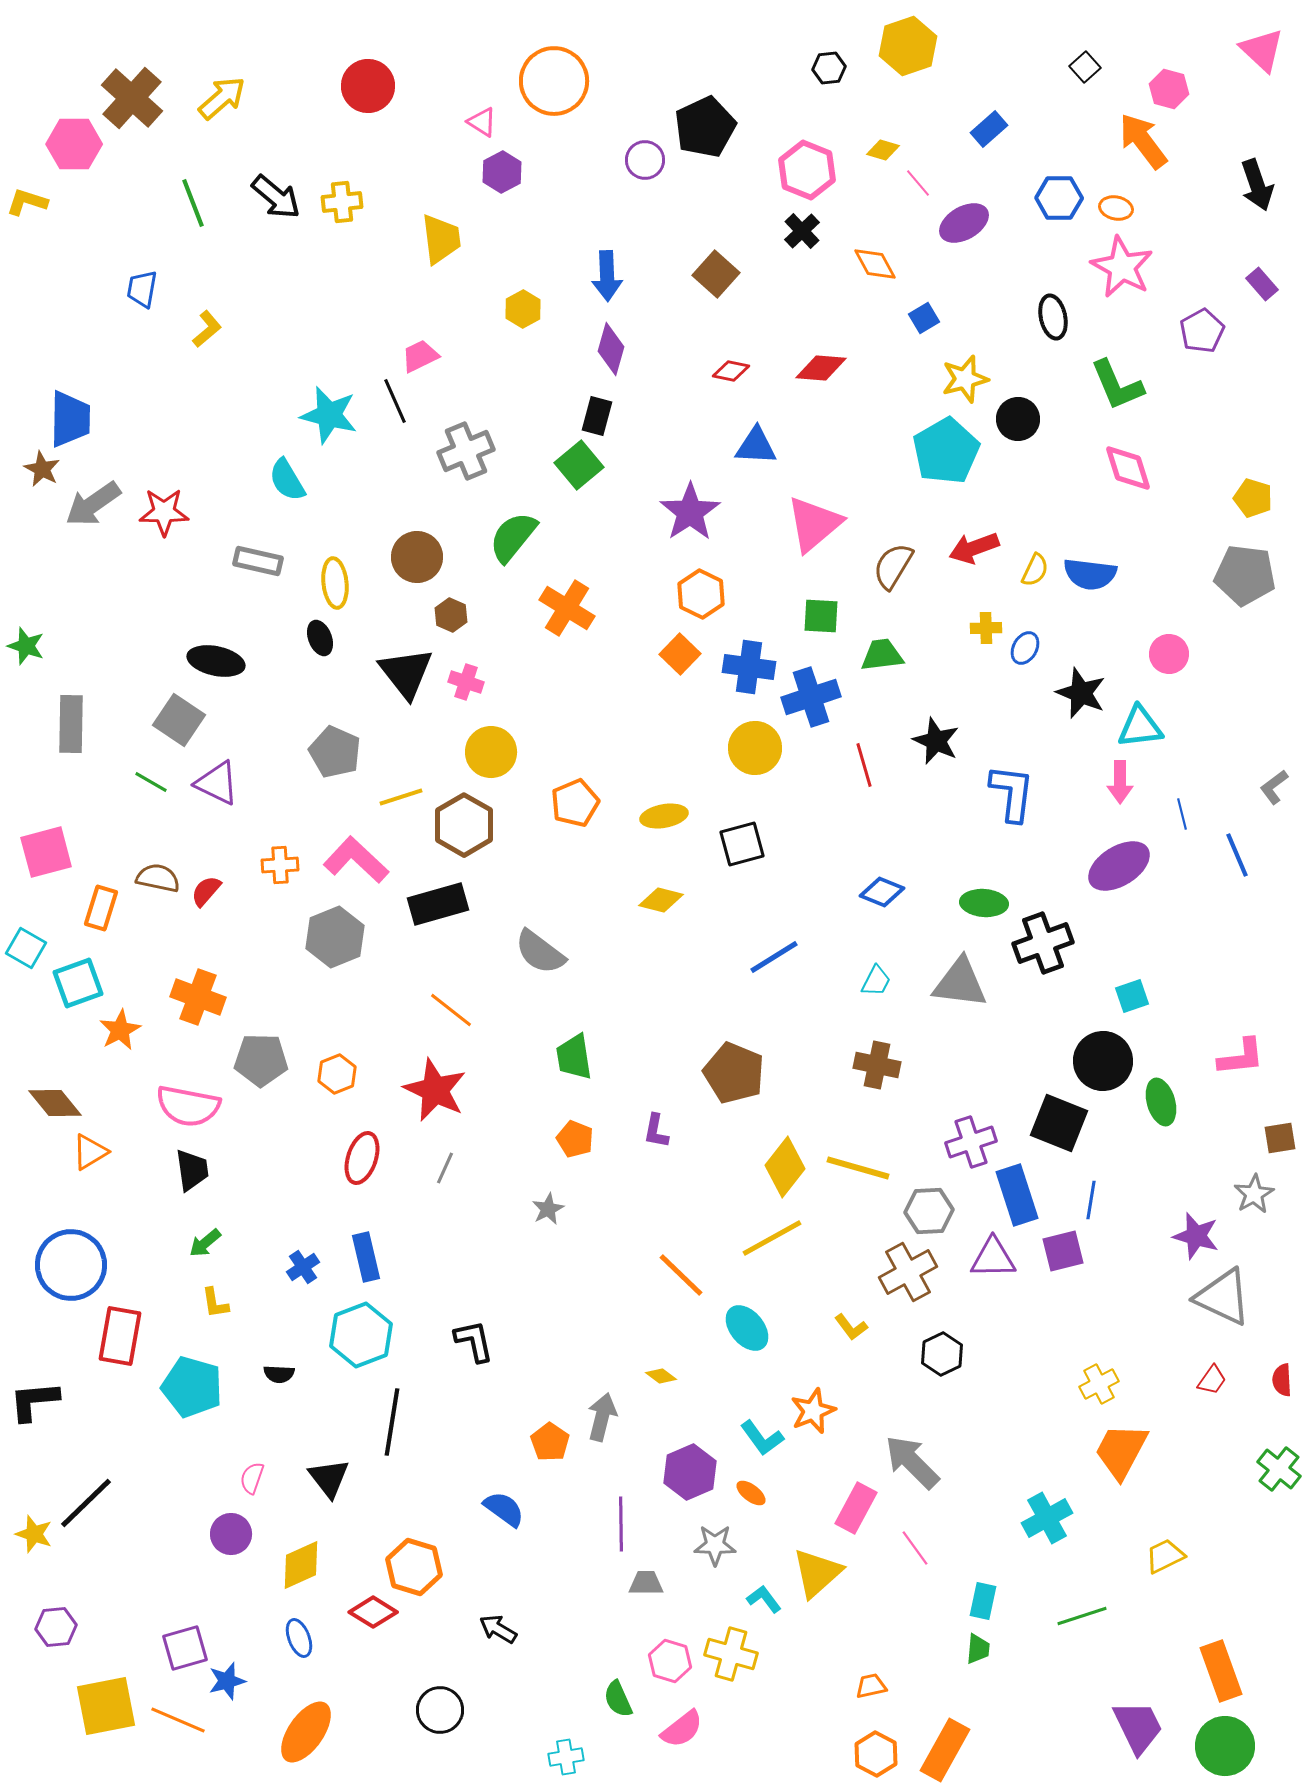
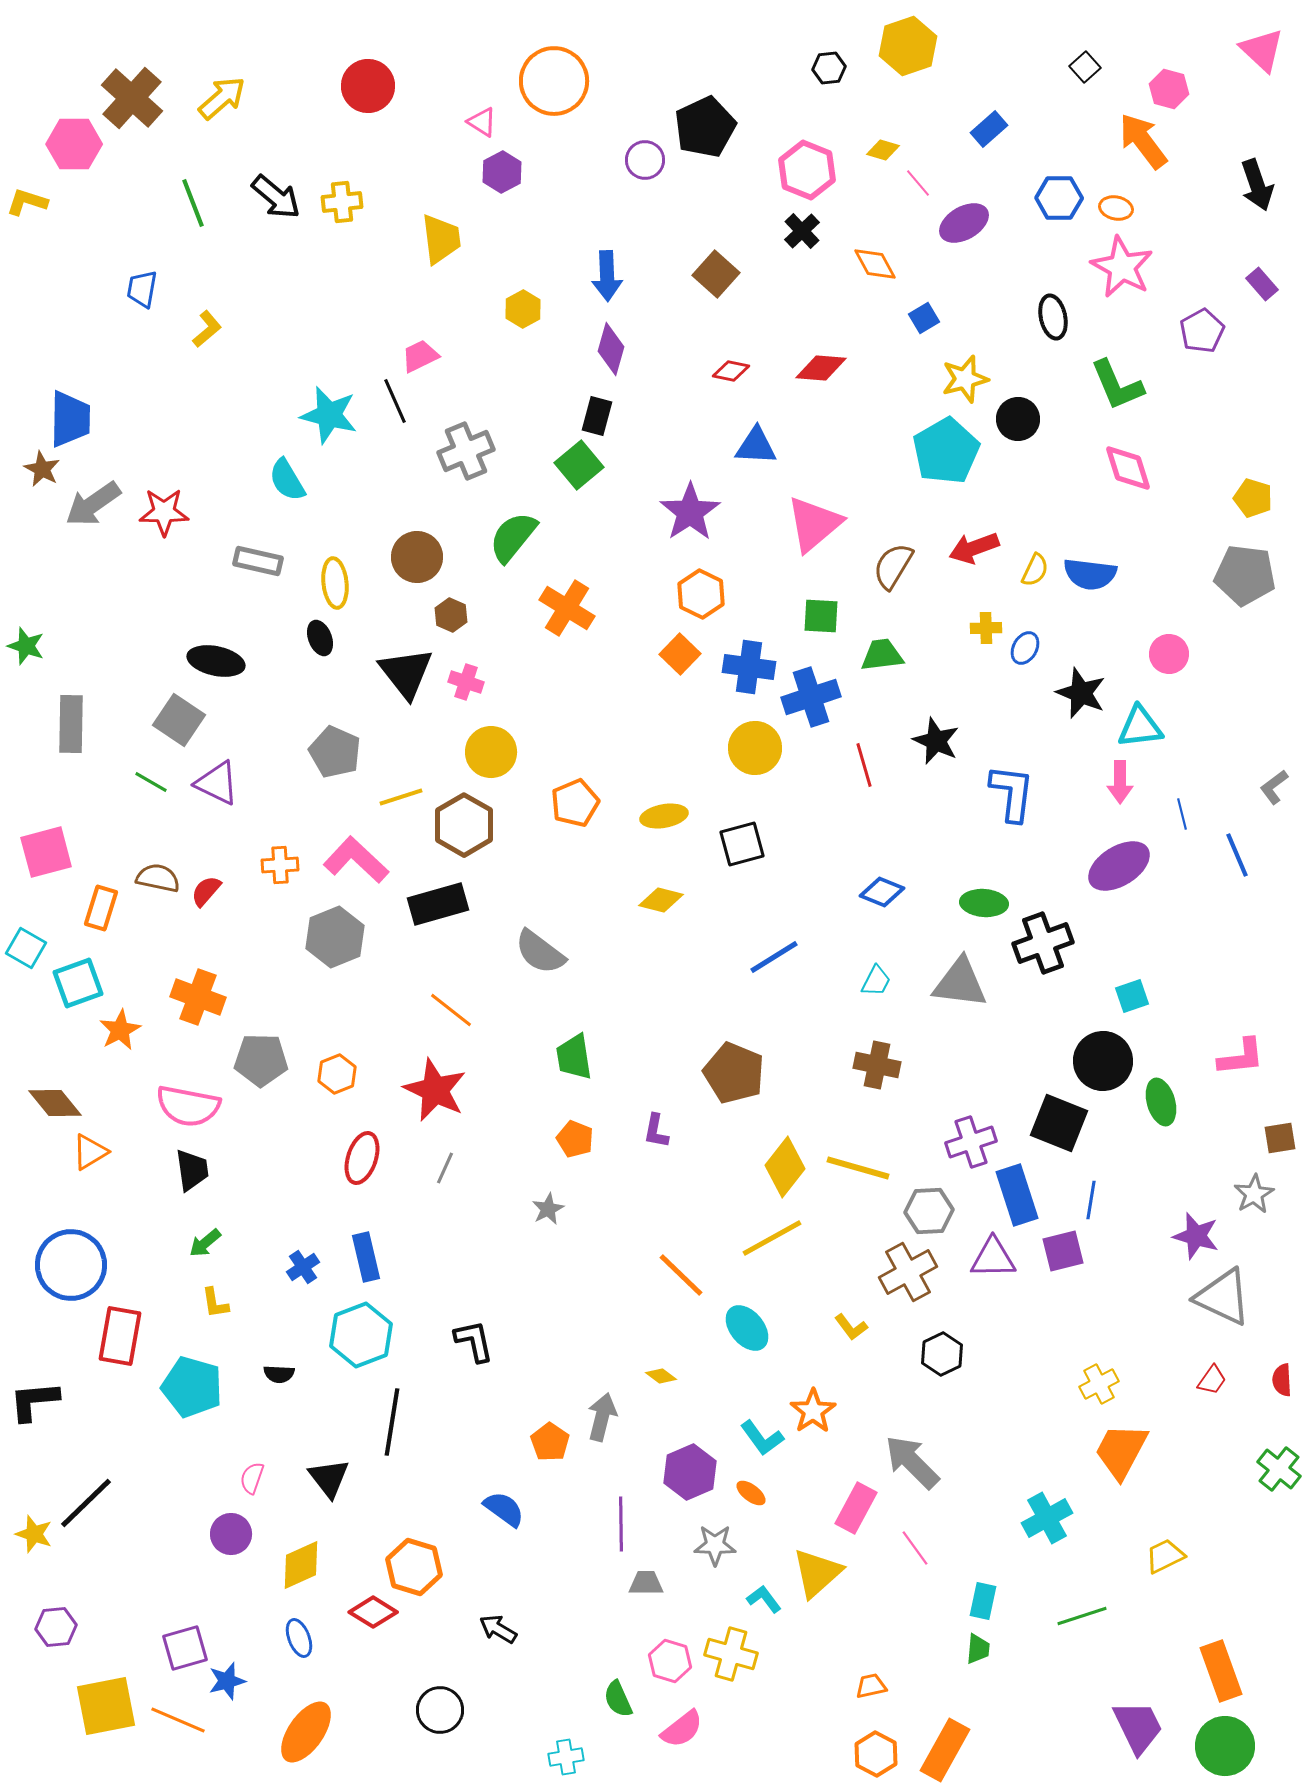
orange star at (813, 1411): rotated 12 degrees counterclockwise
